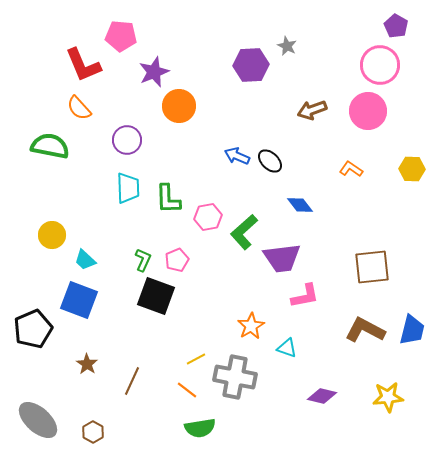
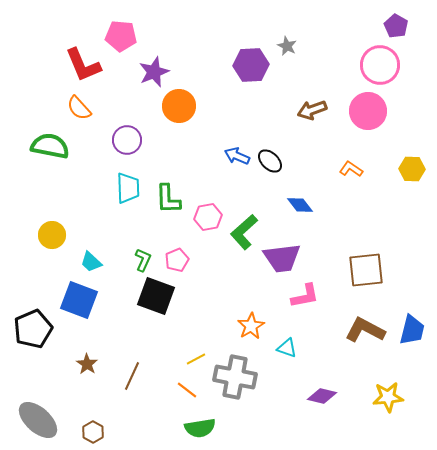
cyan trapezoid at (85, 260): moved 6 px right, 2 px down
brown square at (372, 267): moved 6 px left, 3 px down
brown line at (132, 381): moved 5 px up
